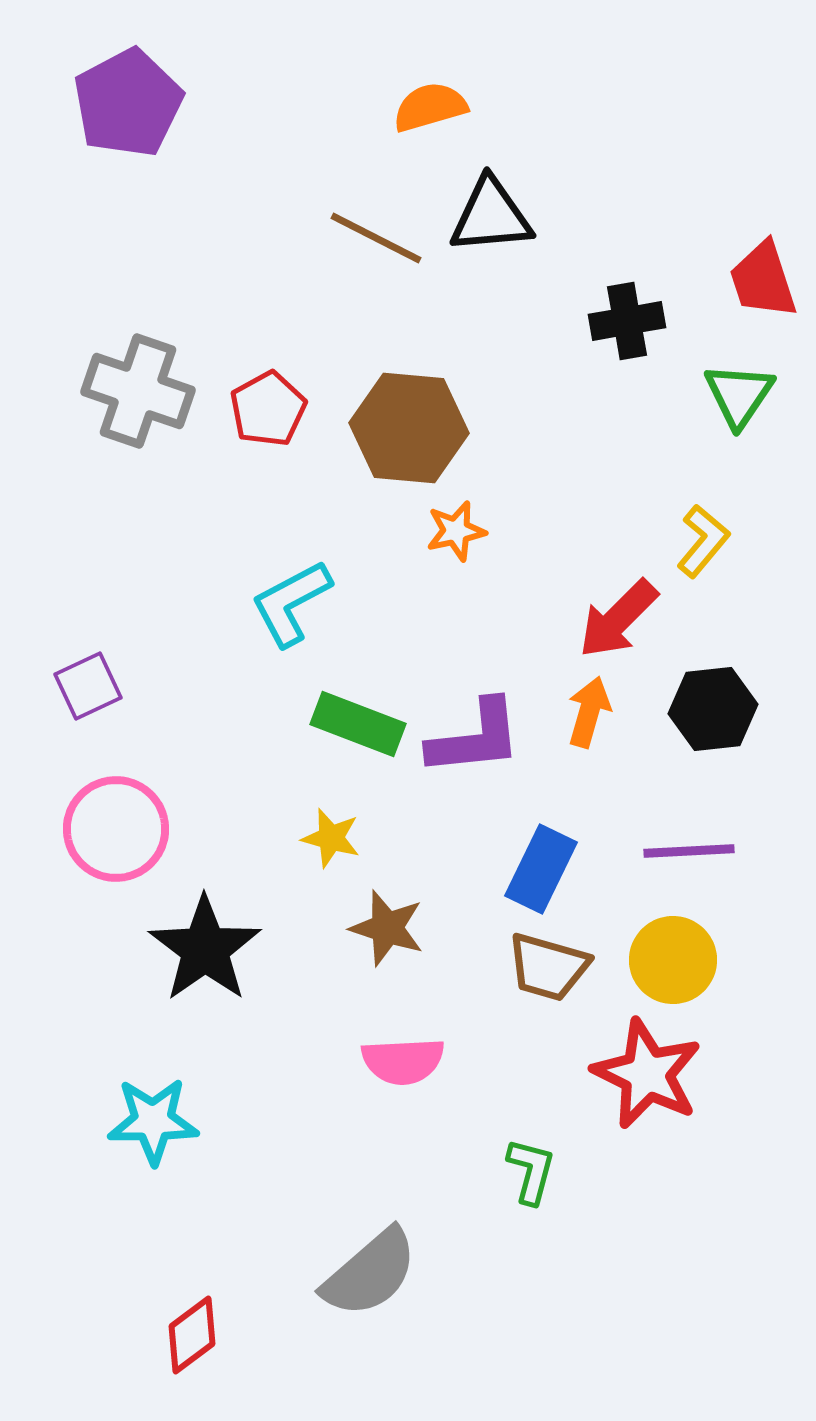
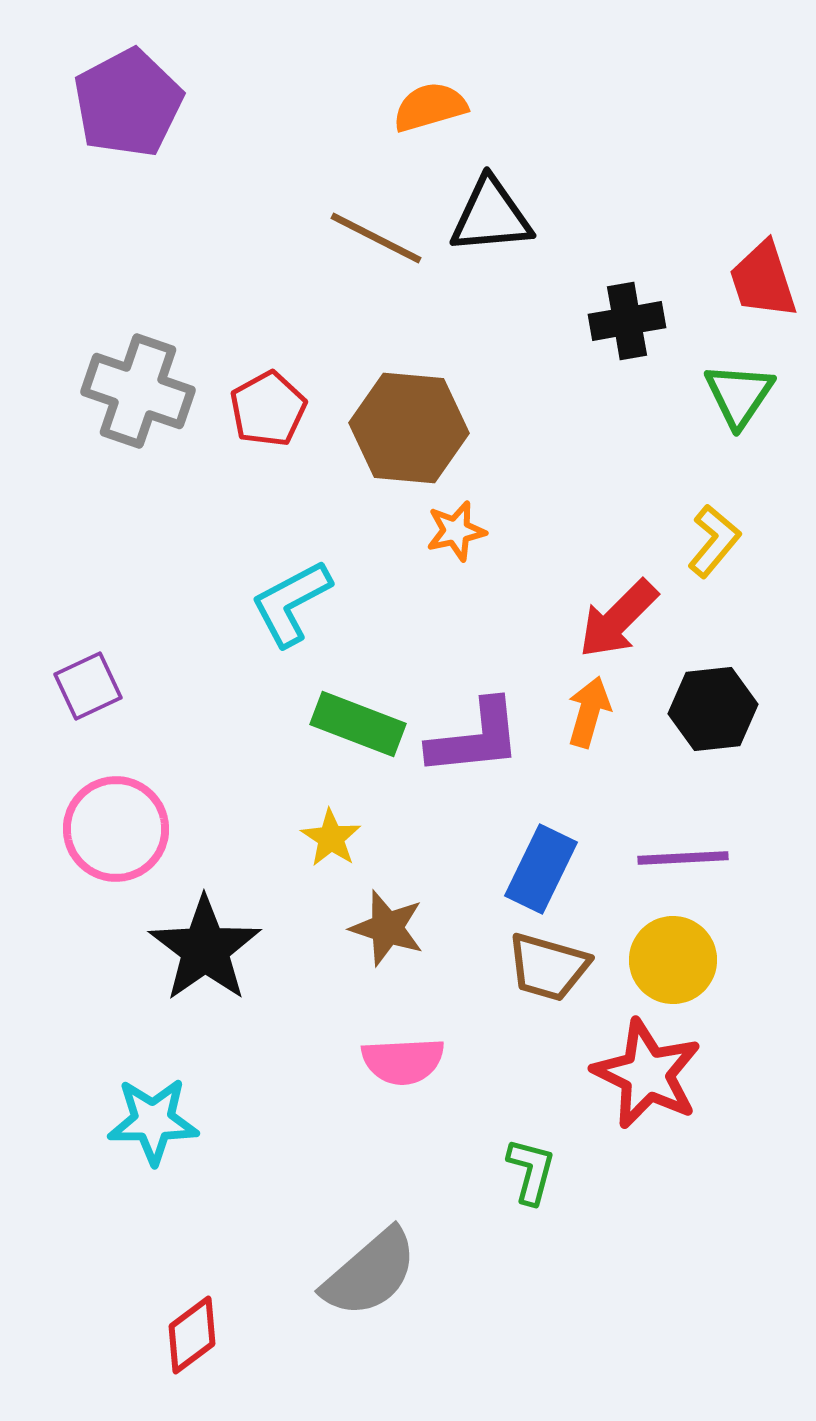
yellow L-shape: moved 11 px right
yellow star: rotated 18 degrees clockwise
purple line: moved 6 px left, 7 px down
